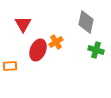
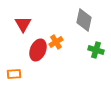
gray diamond: moved 2 px left, 2 px up
orange rectangle: moved 4 px right, 8 px down
